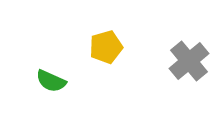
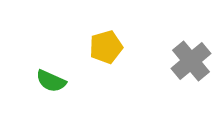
gray cross: moved 2 px right
